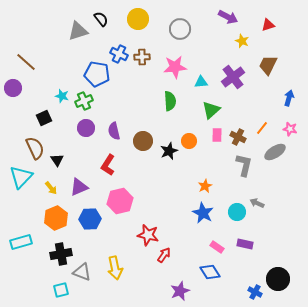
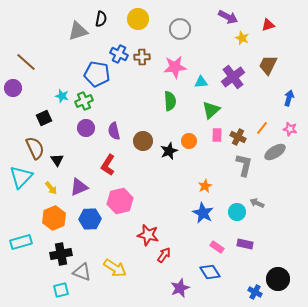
black semicircle at (101, 19): rotated 49 degrees clockwise
yellow star at (242, 41): moved 3 px up
orange hexagon at (56, 218): moved 2 px left
yellow arrow at (115, 268): rotated 45 degrees counterclockwise
purple star at (180, 291): moved 3 px up
